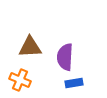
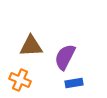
brown triangle: moved 1 px right, 1 px up
purple semicircle: rotated 24 degrees clockwise
